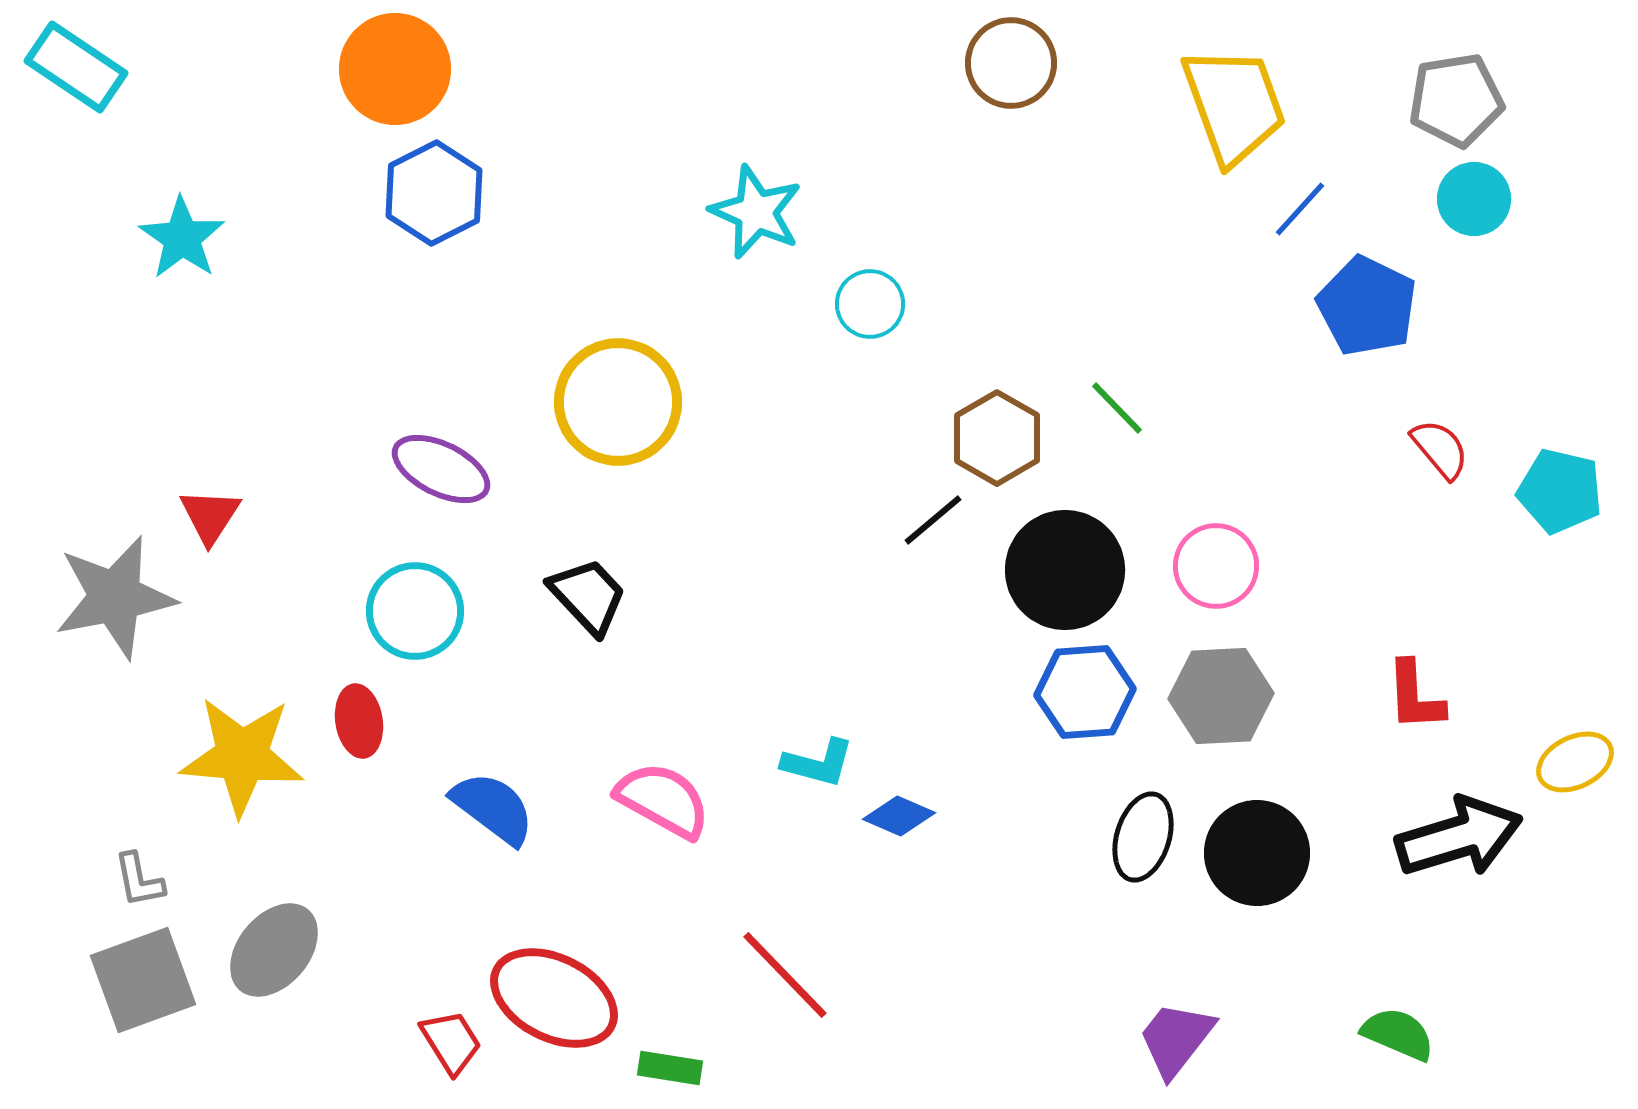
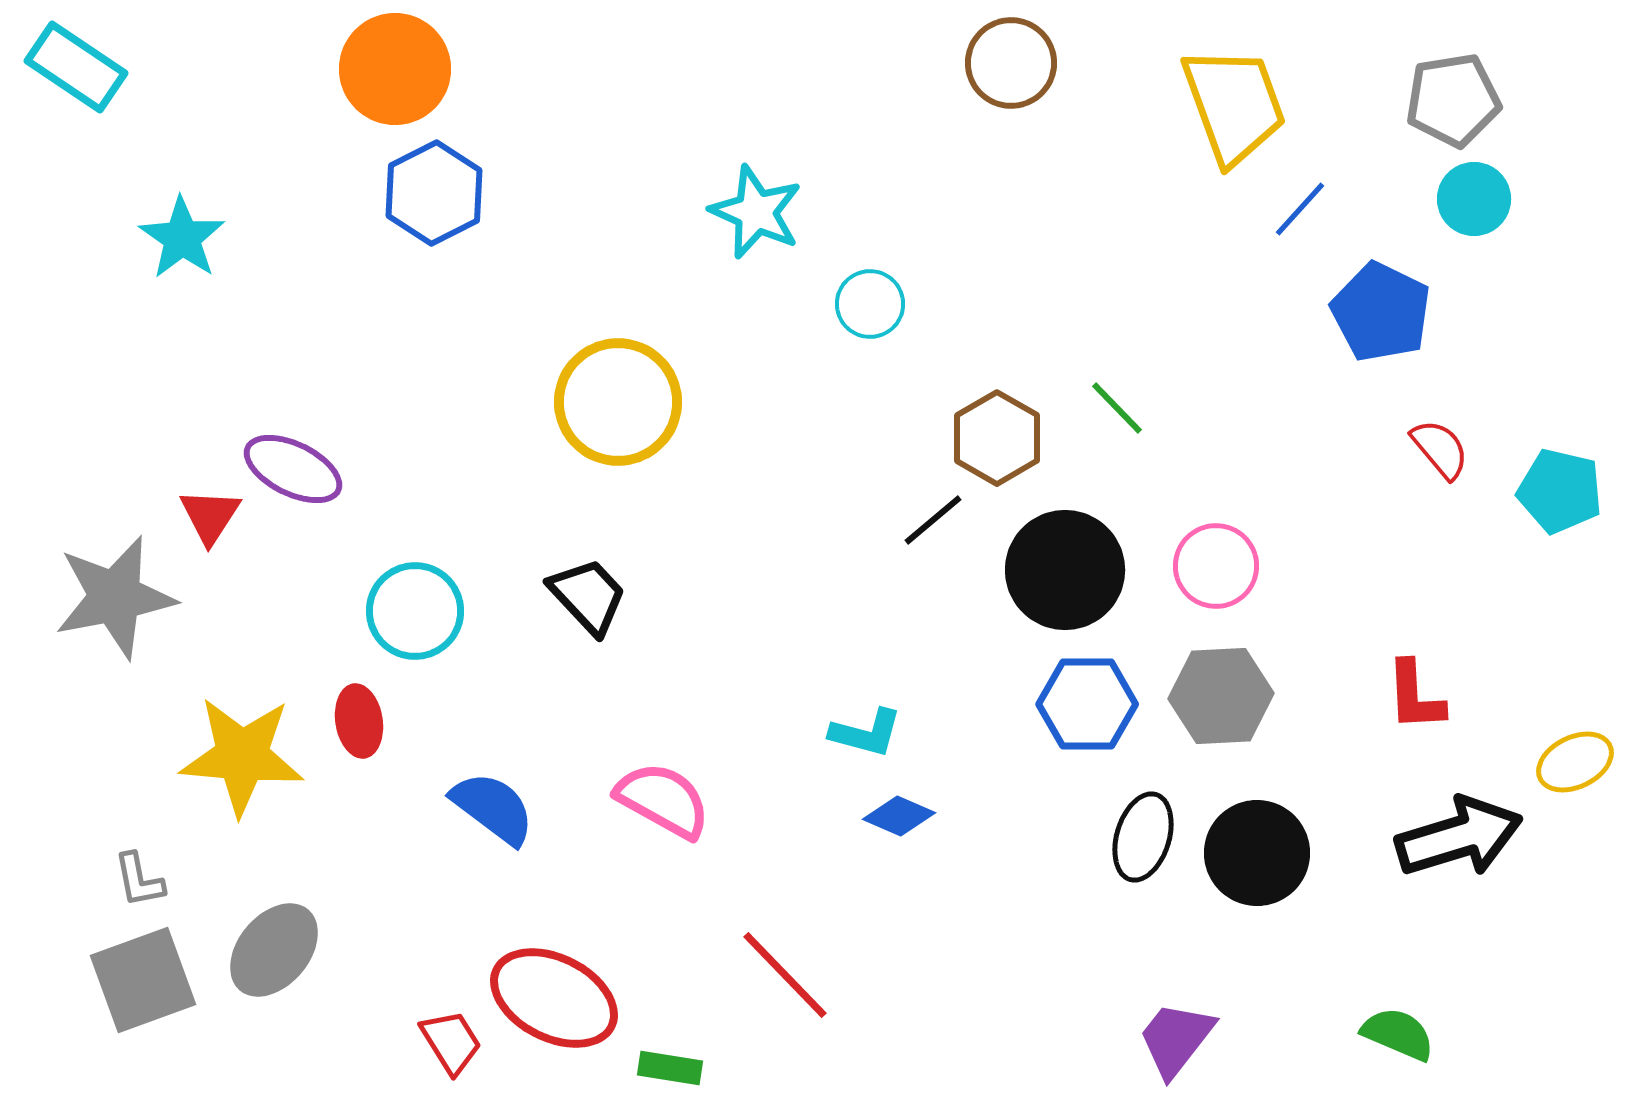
gray pentagon at (1456, 100): moved 3 px left
blue pentagon at (1367, 306): moved 14 px right, 6 px down
purple ellipse at (441, 469): moved 148 px left
blue hexagon at (1085, 692): moved 2 px right, 12 px down; rotated 4 degrees clockwise
cyan L-shape at (818, 763): moved 48 px right, 30 px up
